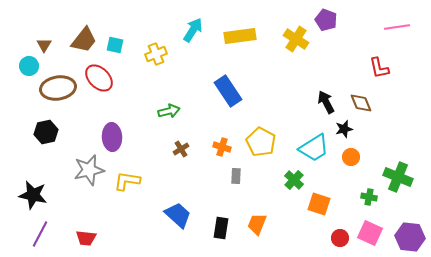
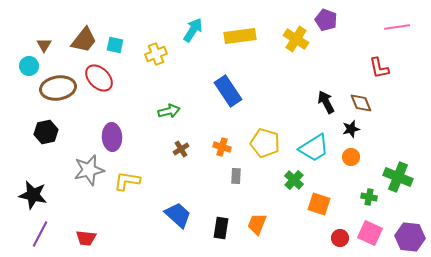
black star at (344, 129): moved 7 px right
yellow pentagon at (261, 142): moved 4 px right, 1 px down; rotated 12 degrees counterclockwise
